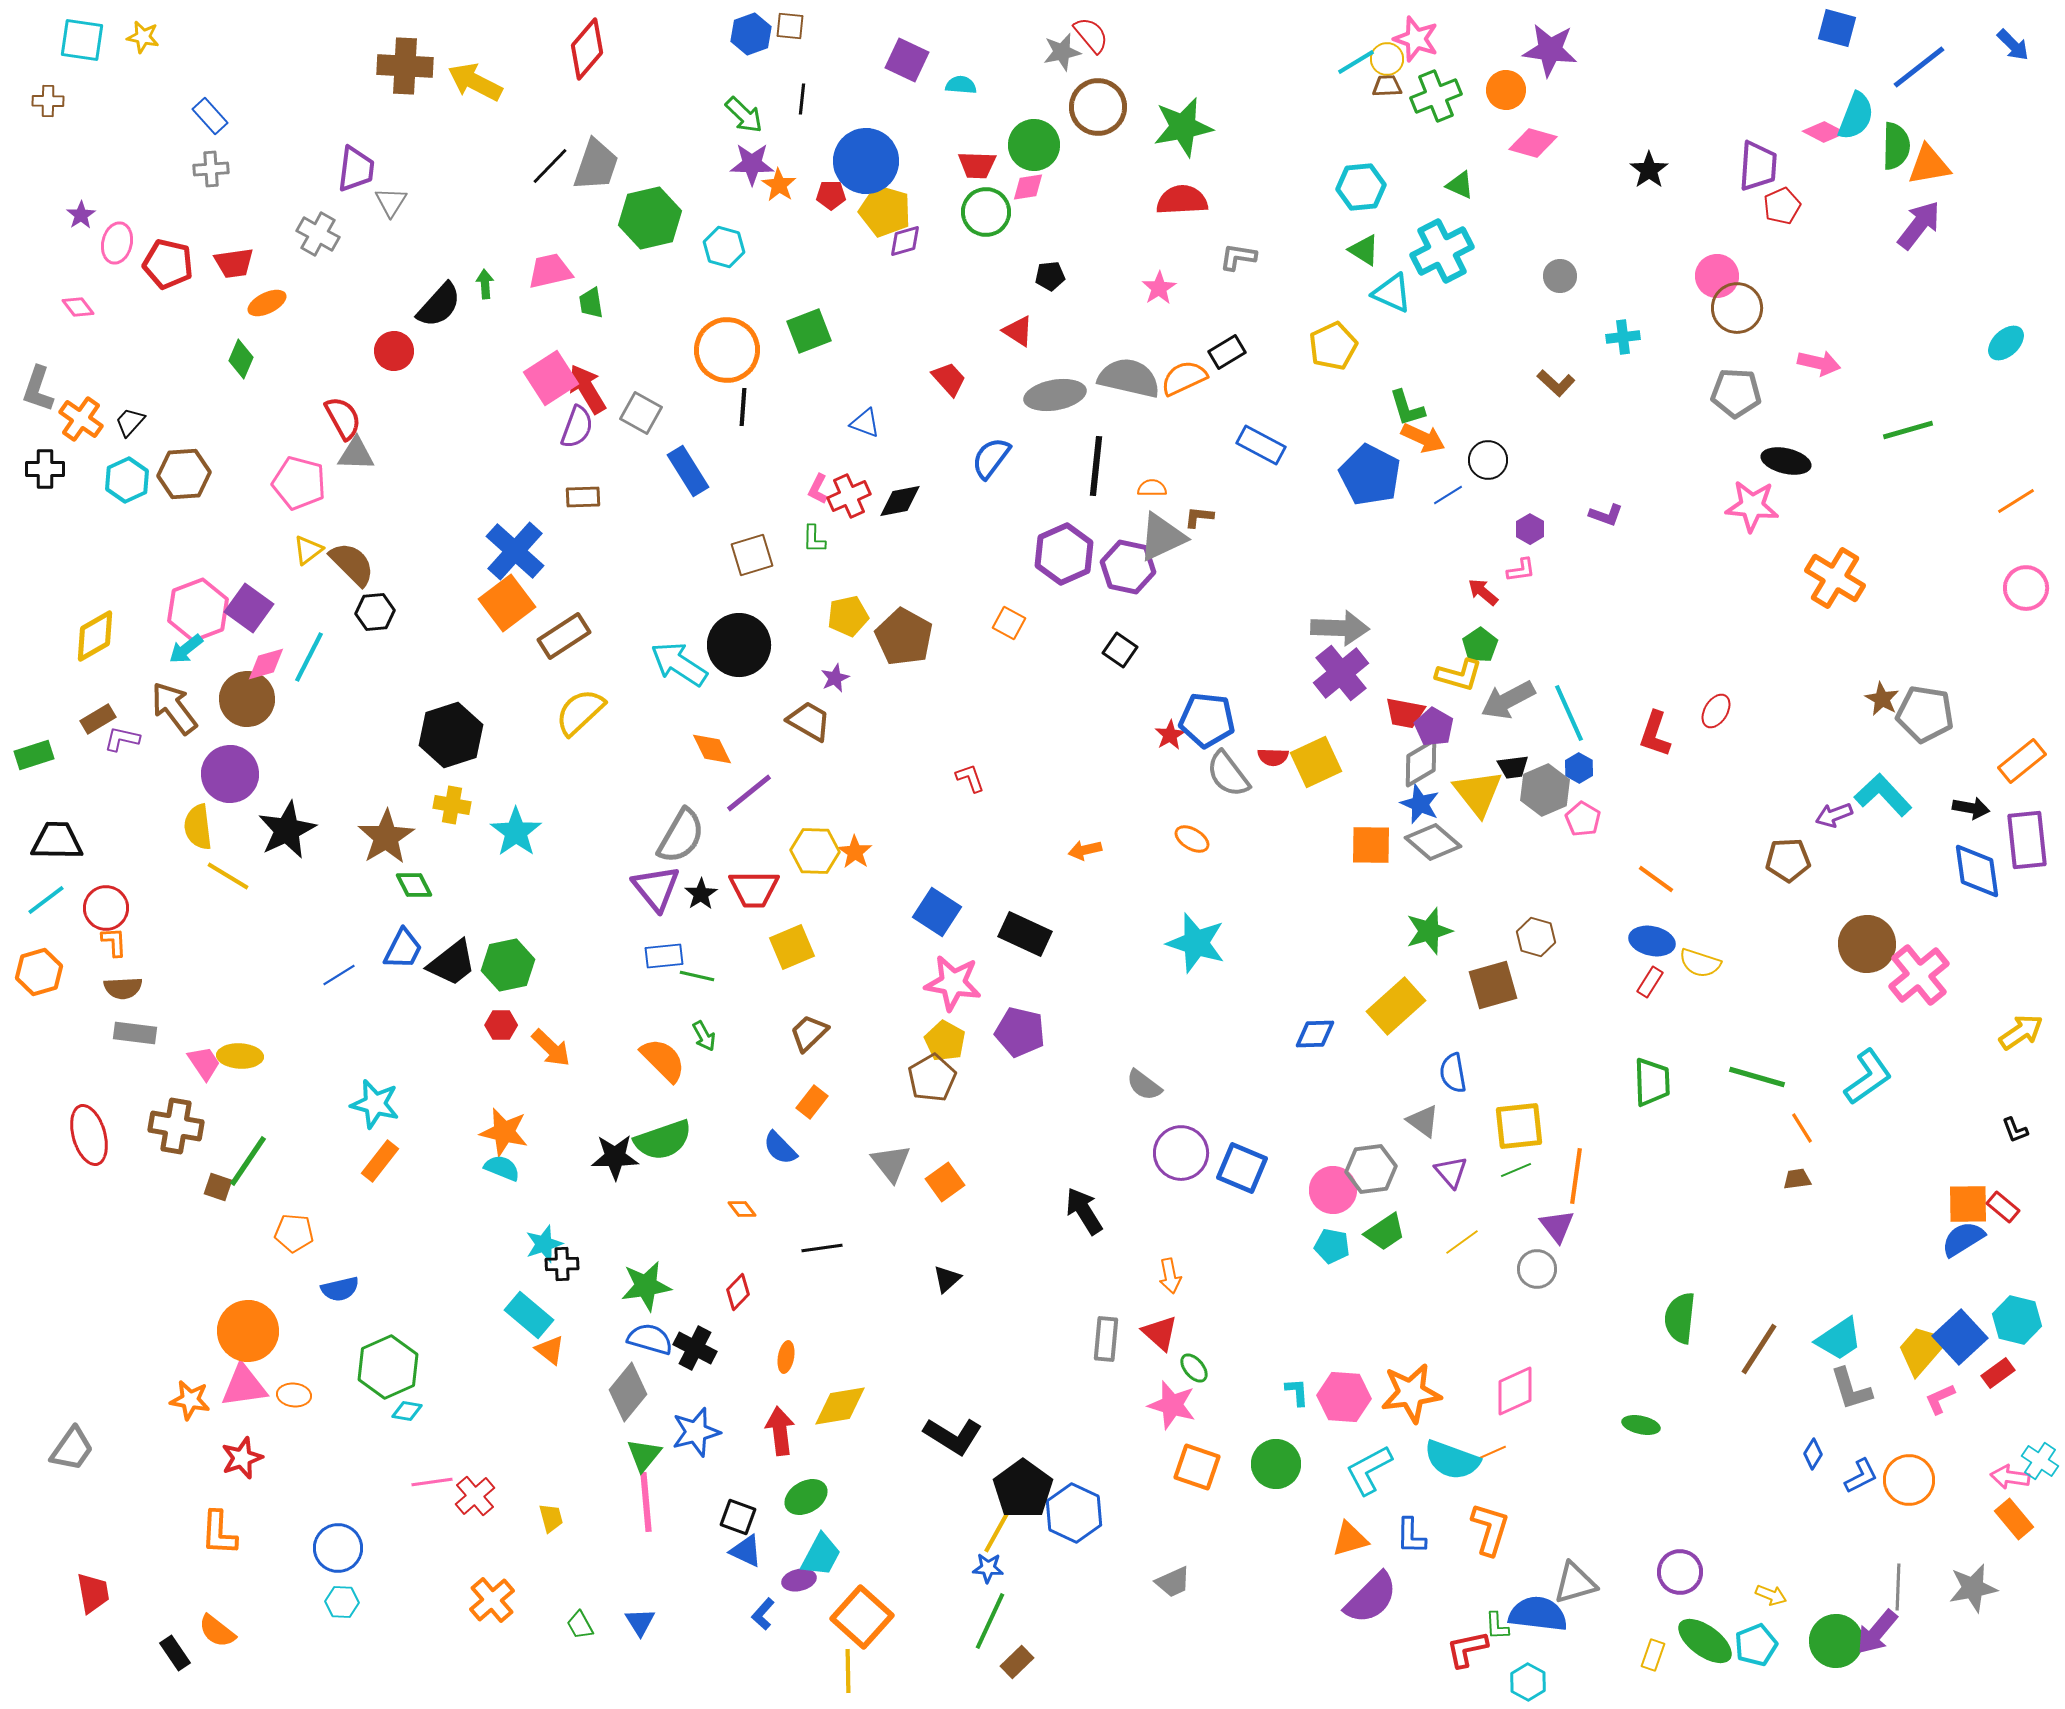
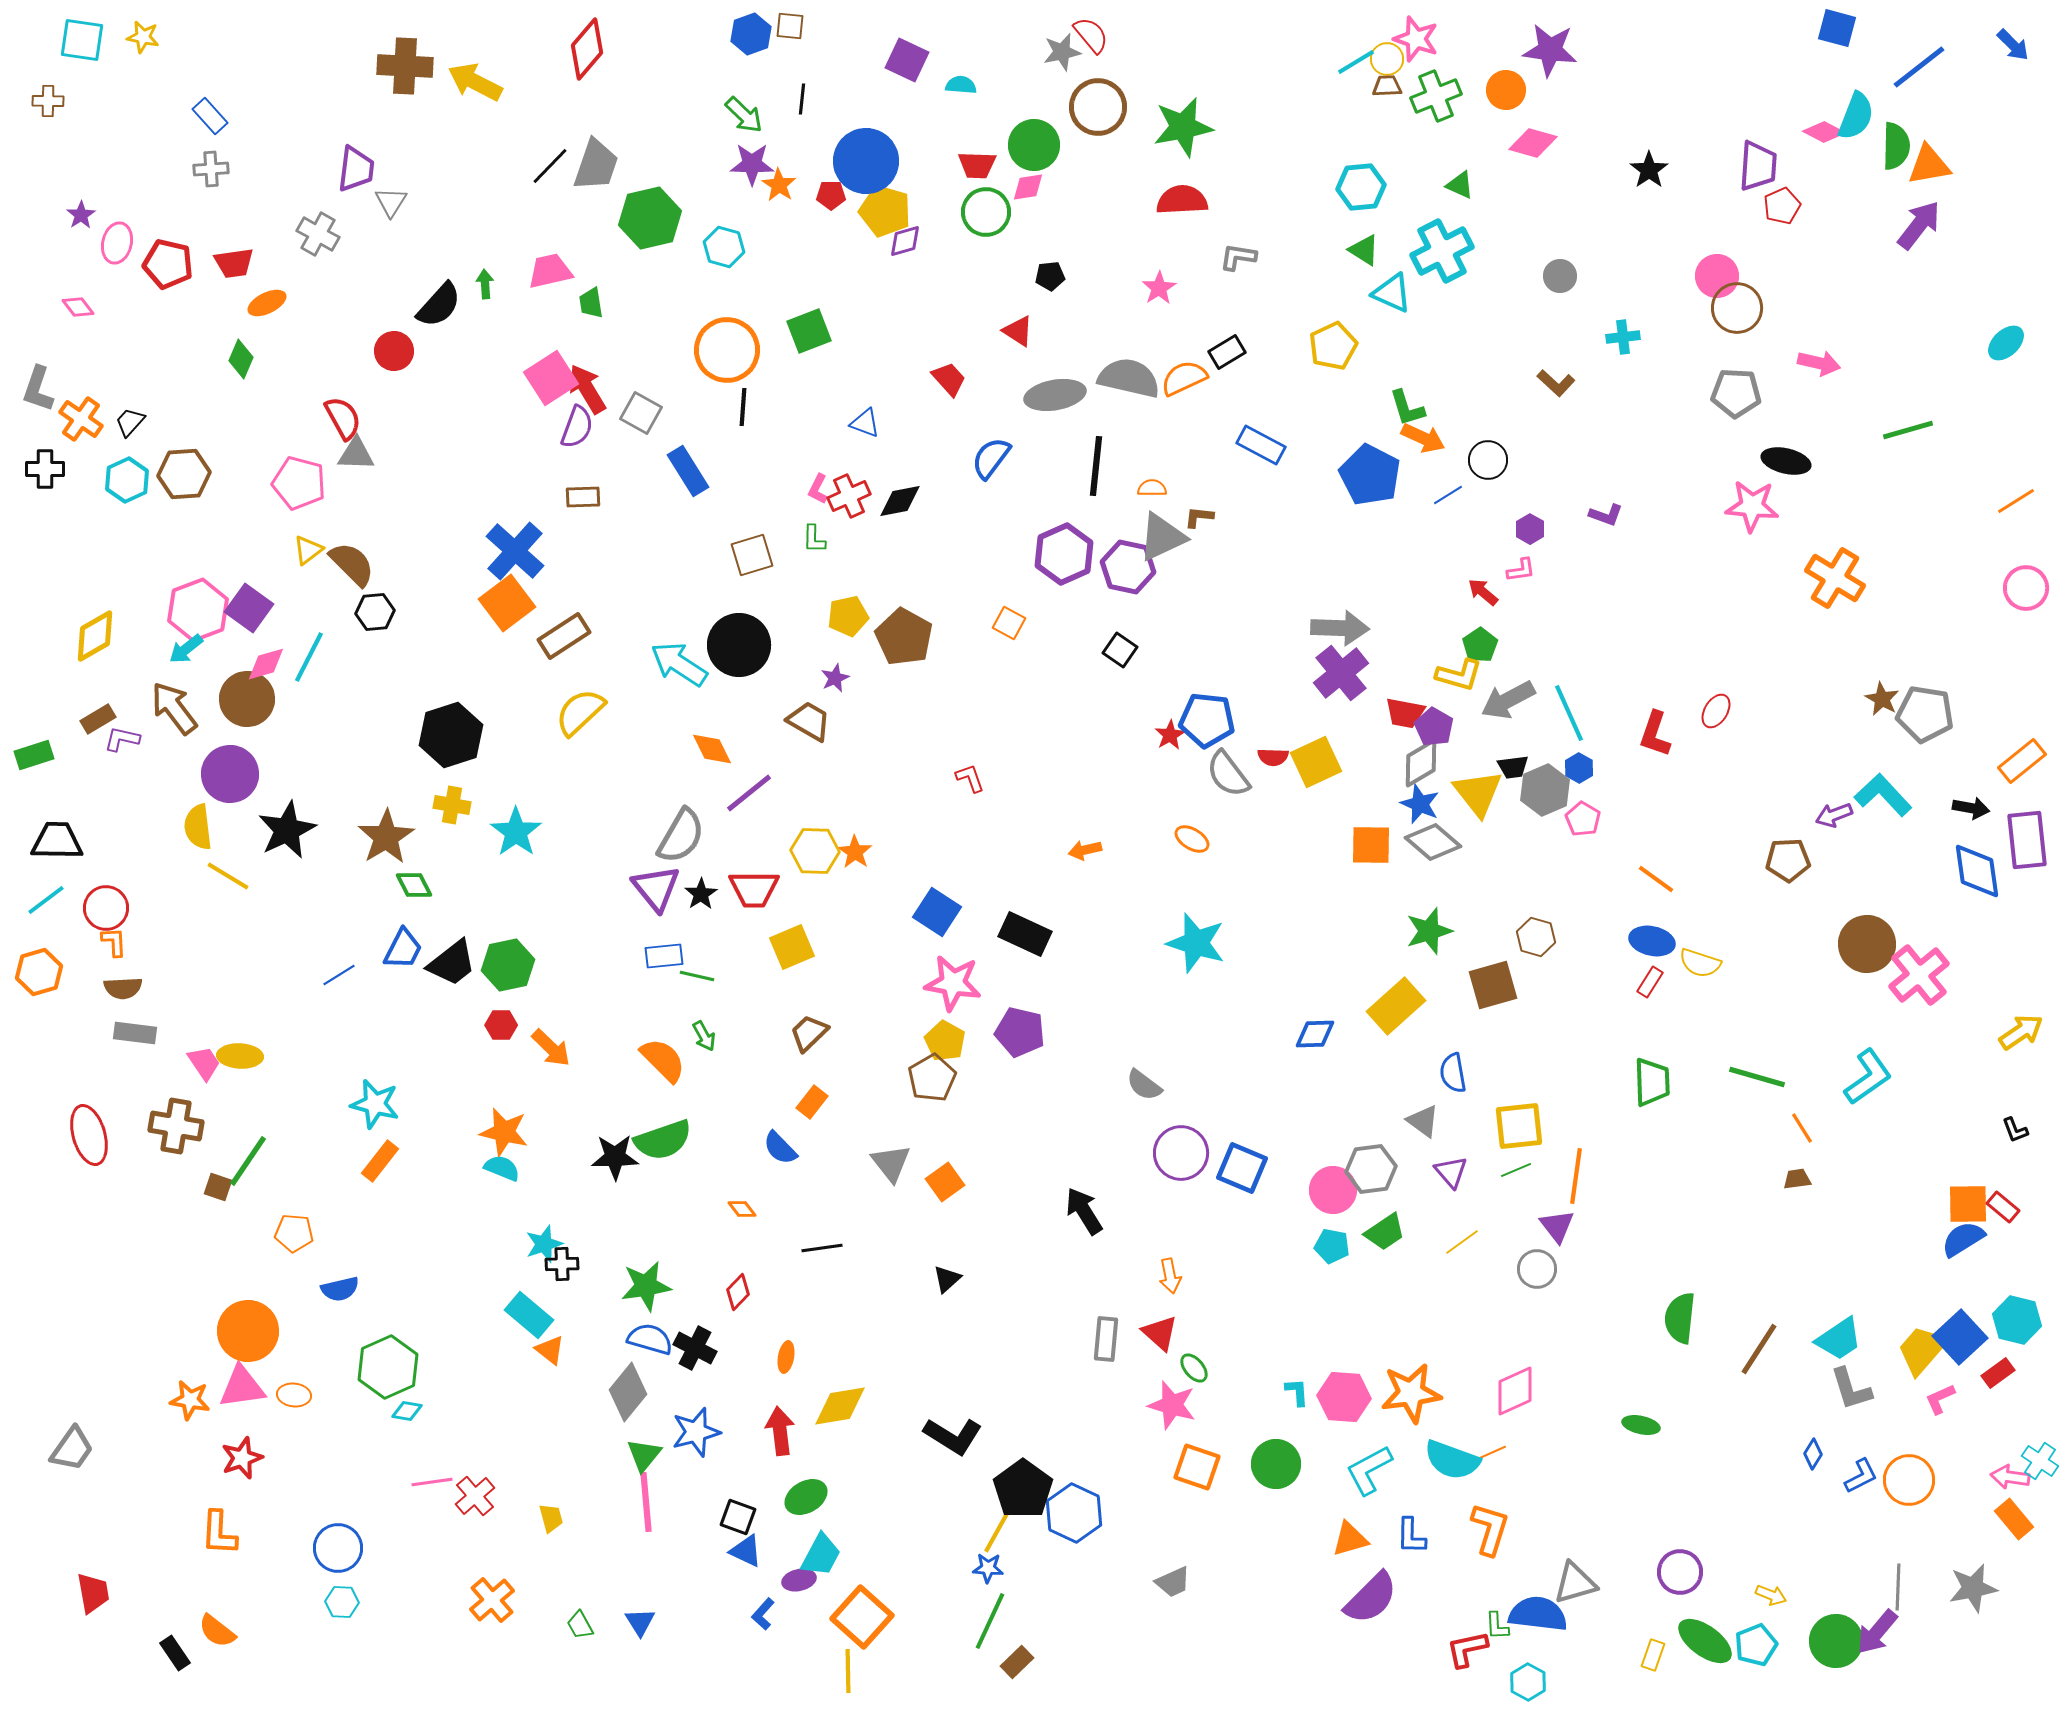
pink triangle at (244, 1386): moved 2 px left, 1 px down
